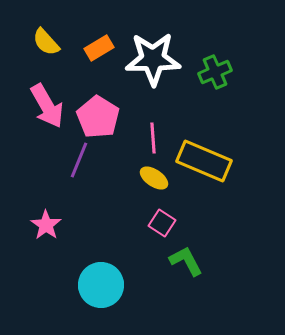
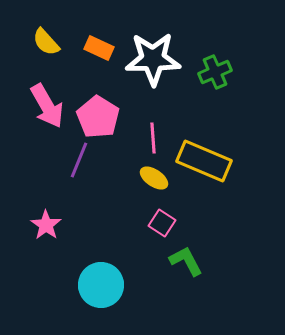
orange rectangle: rotated 56 degrees clockwise
